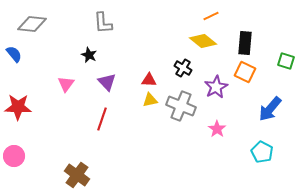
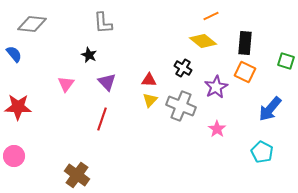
yellow triangle: rotated 35 degrees counterclockwise
